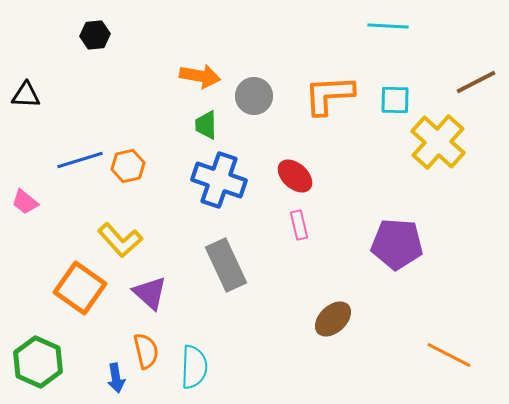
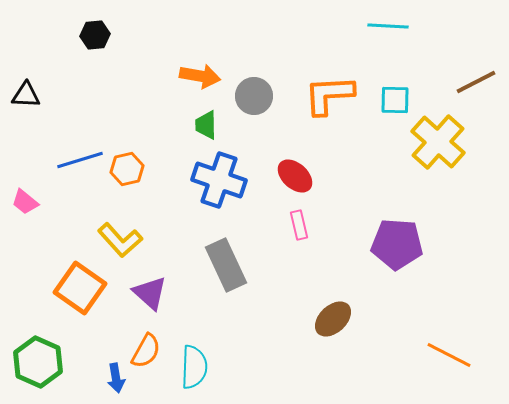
orange hexagon: moved 1 px left, 3 px down
orange semicircle: rotated 42 degrees clockwise
